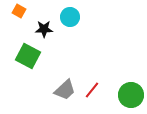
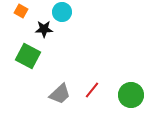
orange square: moved 2 px right
cyan circle: moved 8 px left, 5 px up
gray trapezoid: moved 5 px left, 4 px down
